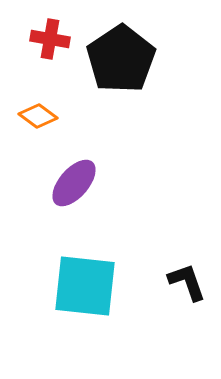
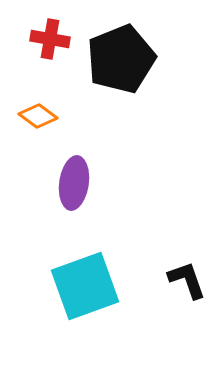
black pentagon: rotated 12 degrees clockwise
purple ellipse: rotated 33 degrees counterclockwise
black L-shape: moved 2 px up
cyan square: rotated 26 degrees counterclockwise
